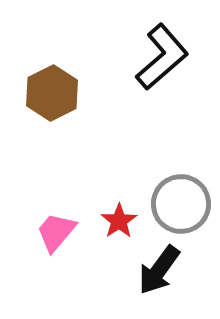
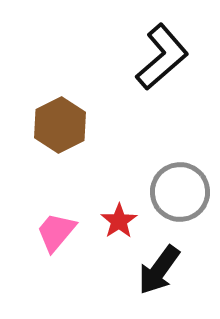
brown hexagon: moved 8 px right, 32 px down
gray circle: moved 1 px left, 12 px up
